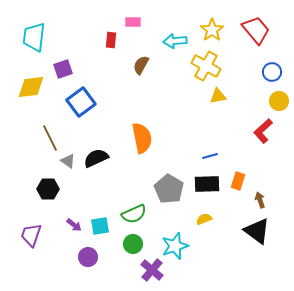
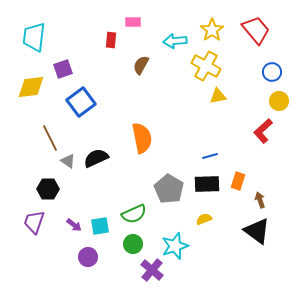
purple trapezoid: moved 3 px right, 13 px up
